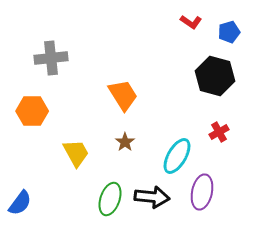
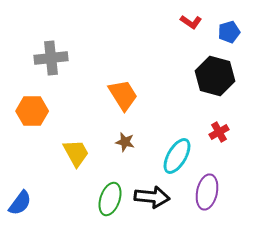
brown star: rotated 24 degrees counterclockwise
purple ellipse: moved 5 px right
